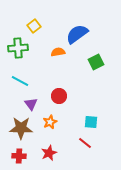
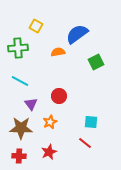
yellow square: moved 2 px right; rotated 24 degrees counterclockwise
red star: moved 1 px up
